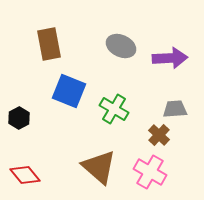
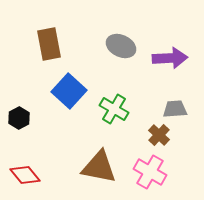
blue square: rotated 20 degrees clockwise
brown triangle: rotated 30 degrees counterclockwise
